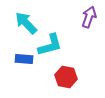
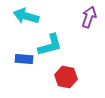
cyan arrow: moved 7 px up; rotated 30 degrees counterclockwise
